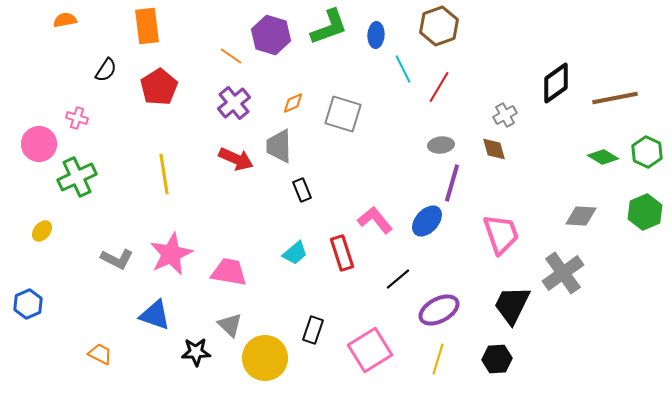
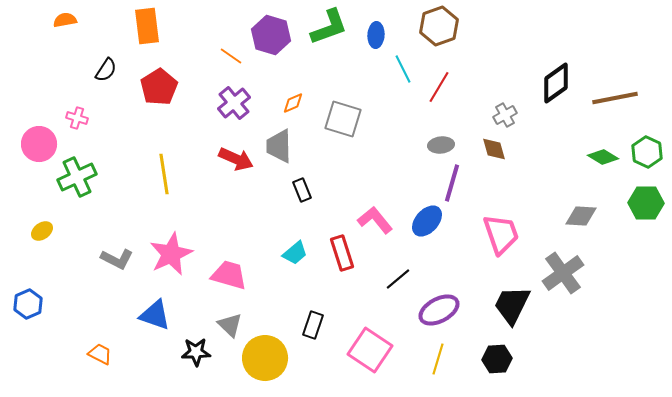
gray square at (343, 114): moved 5 px down
green hexagon at (645, 212): moved 1 px right, 9 px up; rotated 24 degrees clockwise
yellow ellipse at (42, 231): rotated 15 degrees clockwise
pink trapezoid at (229, 272): moved 3 px down; rotated 6 degrees clockwise
black rectangle at (313, 330): moved 5 px up
pink square at (370, 350): rotated 24 degrees counterclockwise
